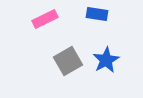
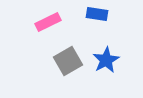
pink rectangle: moved 3 px right, 3 px down
